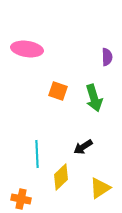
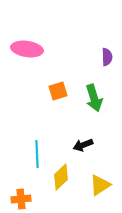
orange square: rotated 36 degrees counterclockwise
black arrow: moved 2 px up; rotated 12 degrees clockwise
yellow triangle: moved 3 px up
orange cross: rotated 18 degrees counterclockwise
